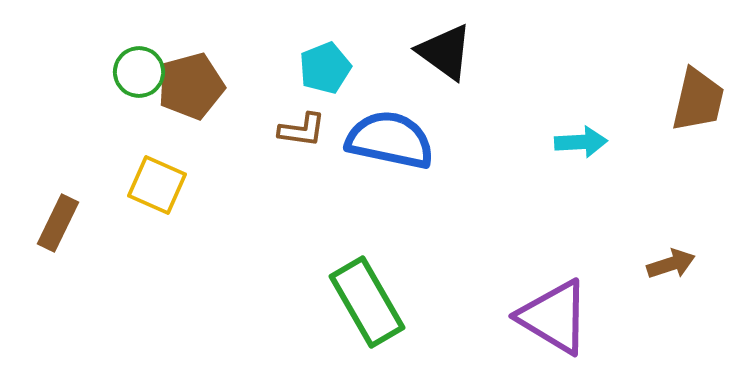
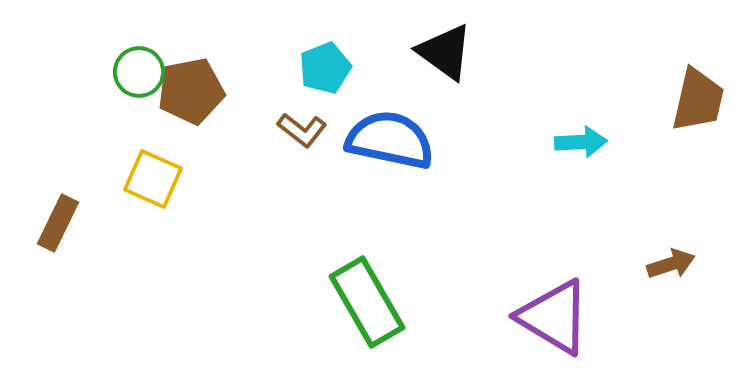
brown pentagon: moved 5 px down; rotated 4 degrees clockwise
brown L-shape: rotated 30 degrees clockwise
yellow square: moved 4 px left, 6 px up
